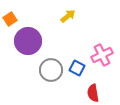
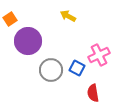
yellow arrow: rotated 112 degrees counterclockwise
pink cross: moved 3 px left
